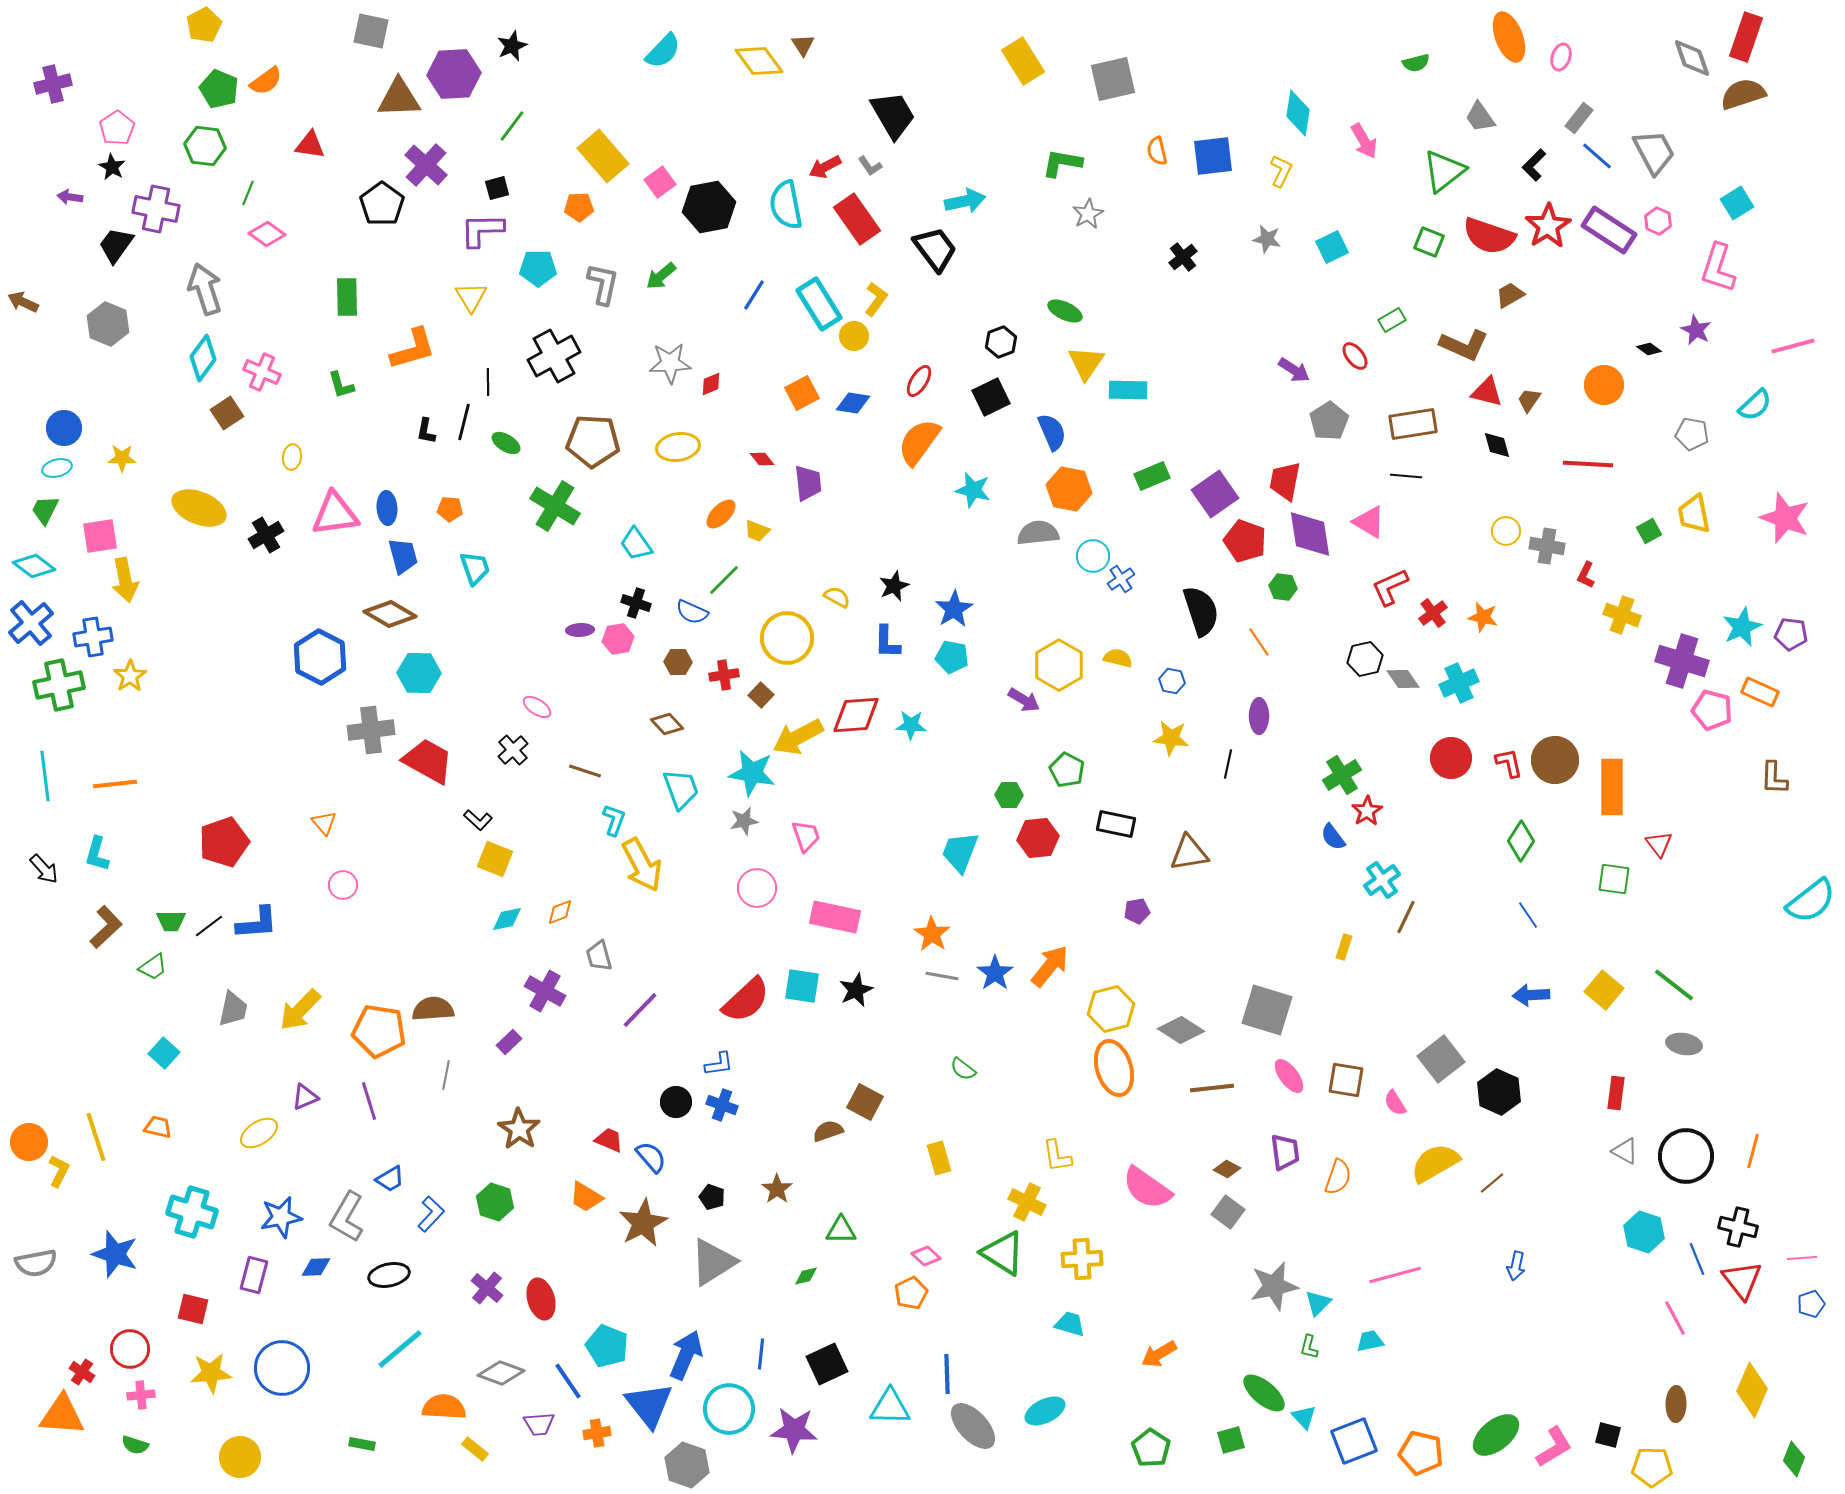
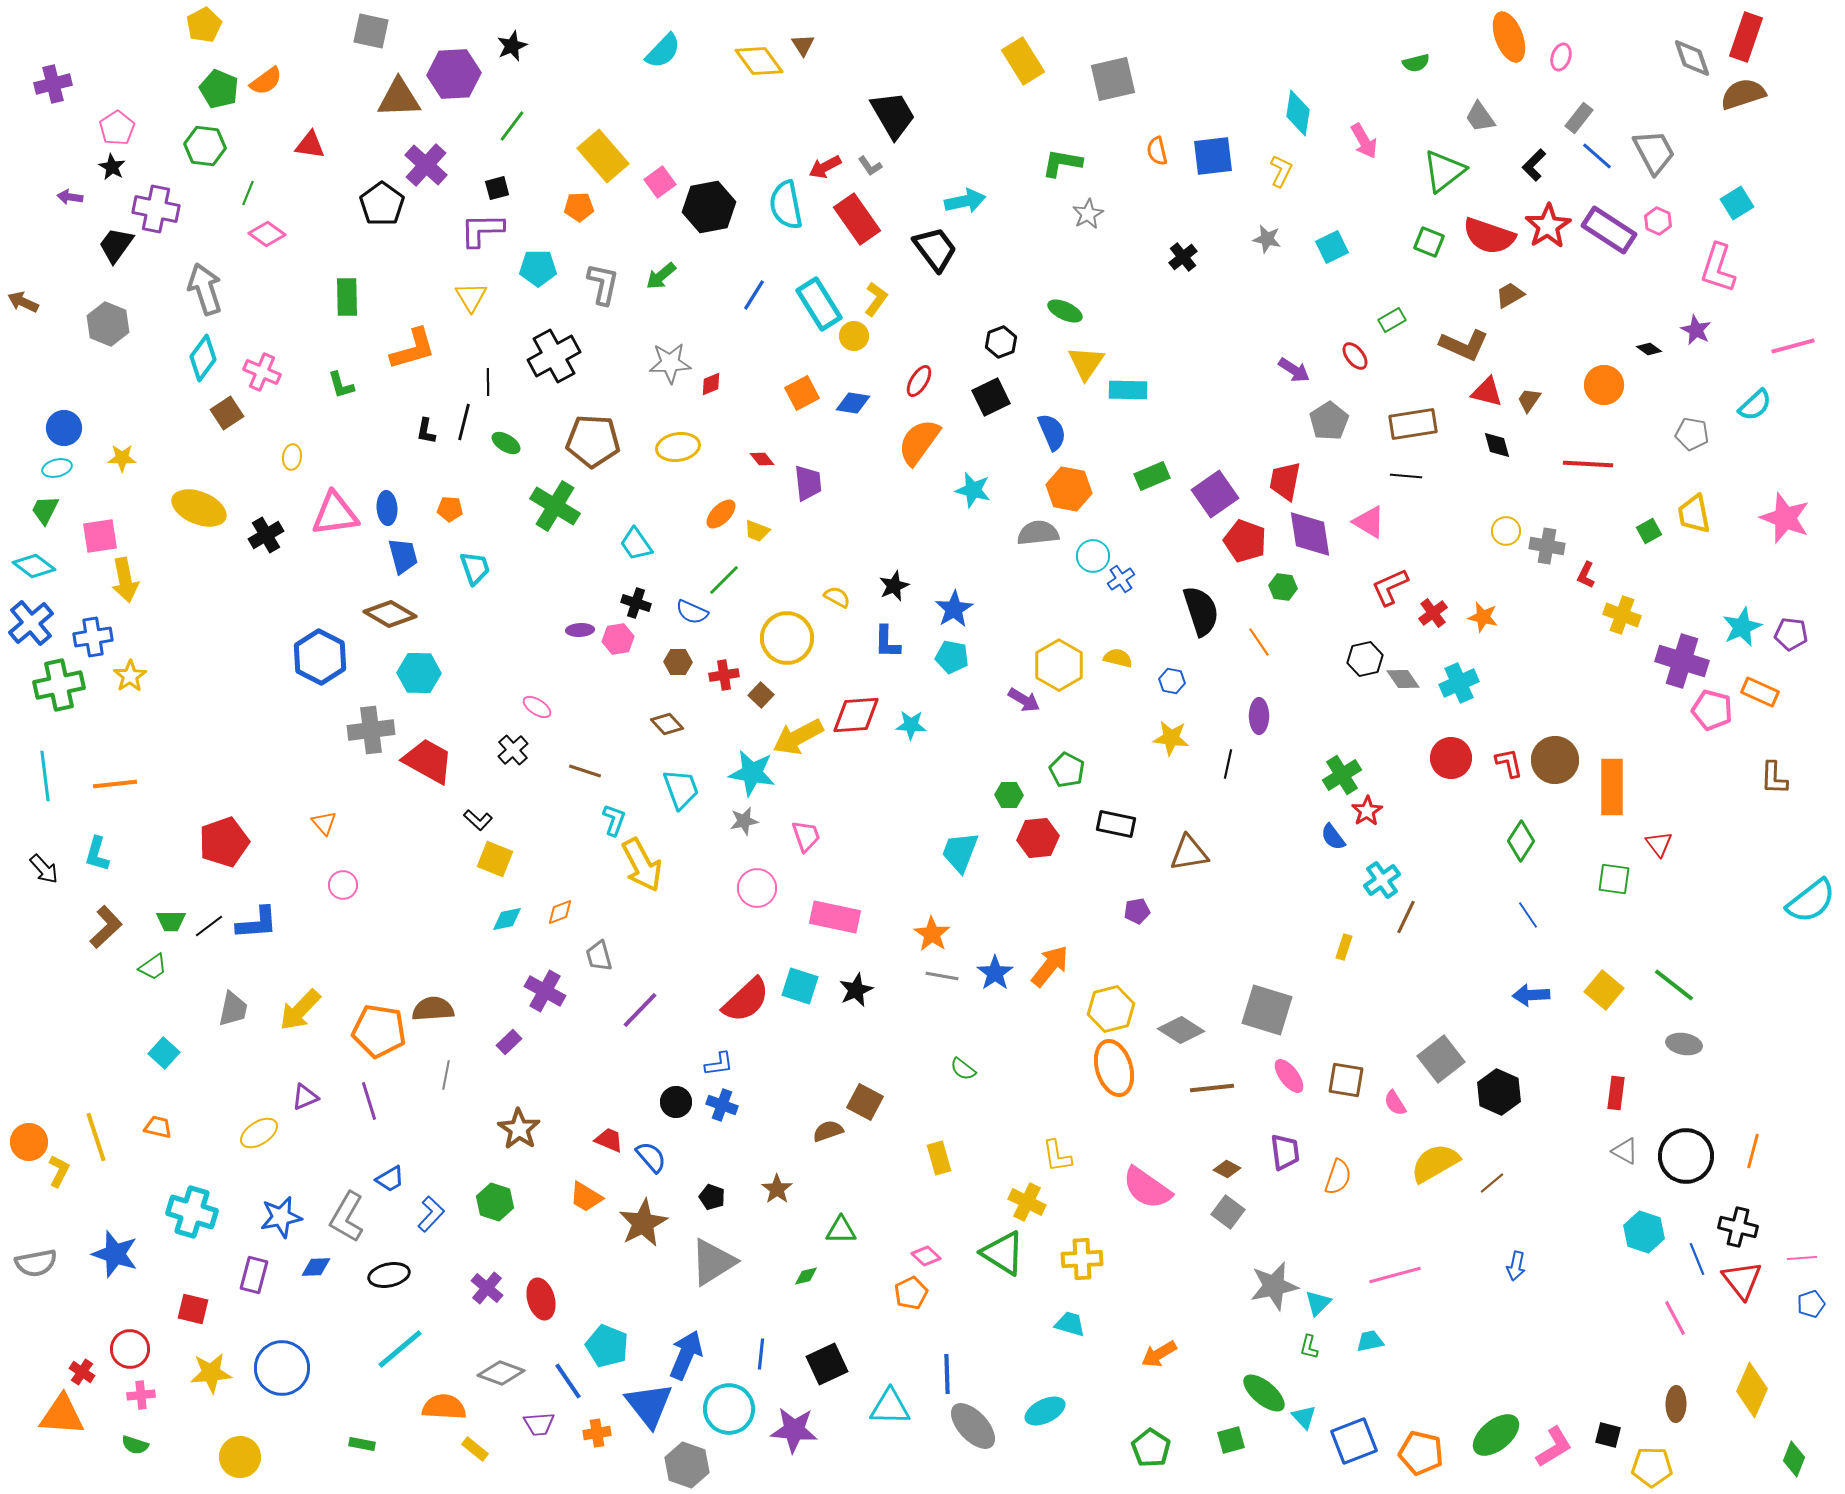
cyan square at (802, 986): moved 2 px left; rotated 9 degrees clockwise
